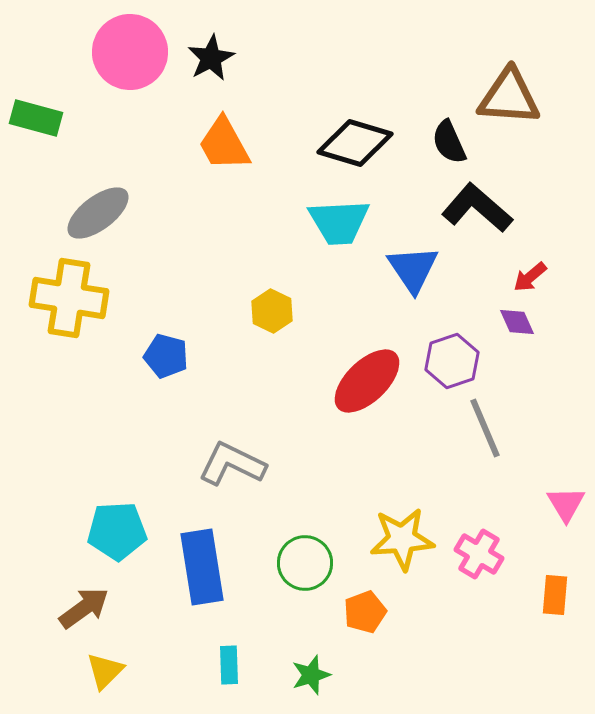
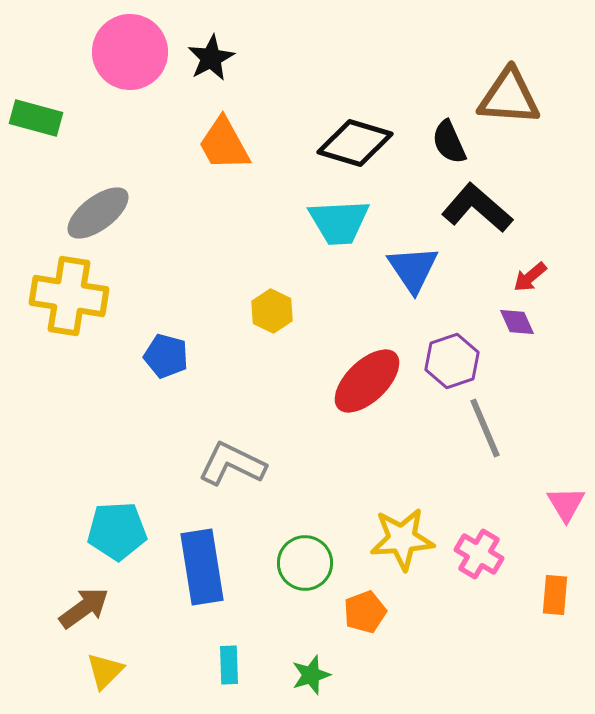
yellow cross: moved 2 px up
